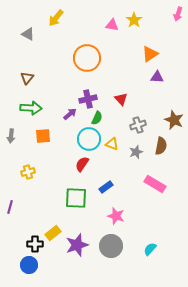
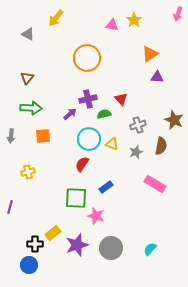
green semicircle: moved 7 px right, 4 px up; rotated 128 degrees counterclockwise
pink star: moved 20 px left
gray circle: moved 2 px down
